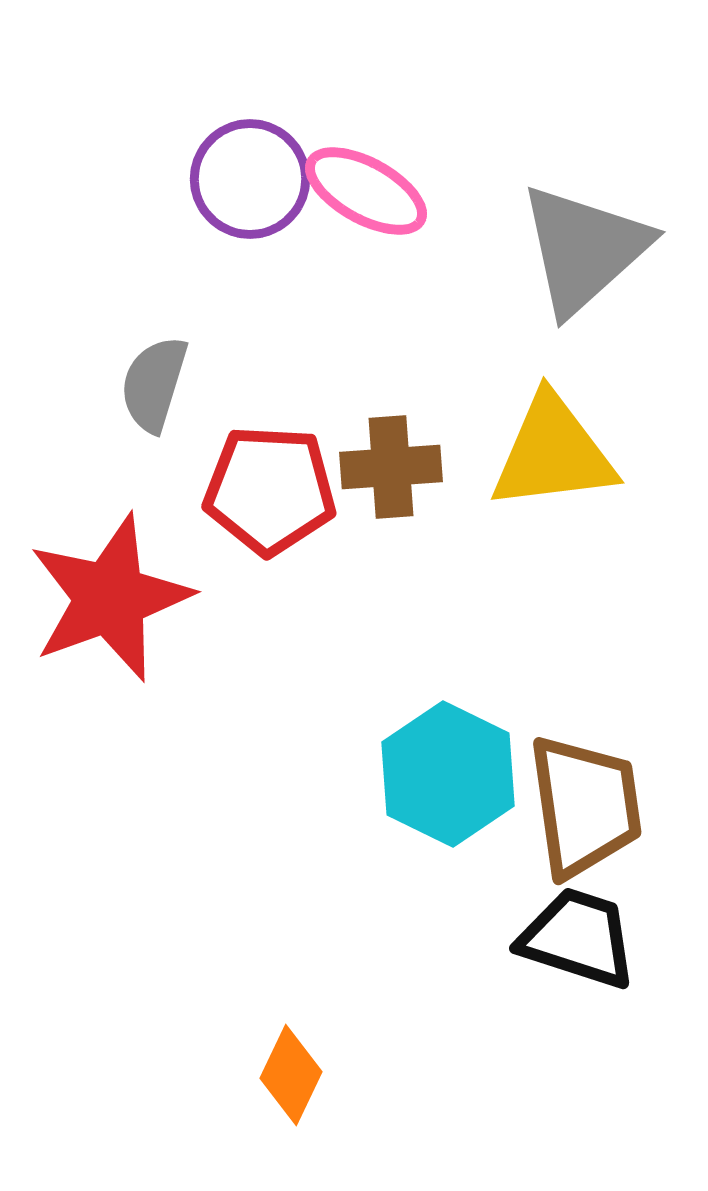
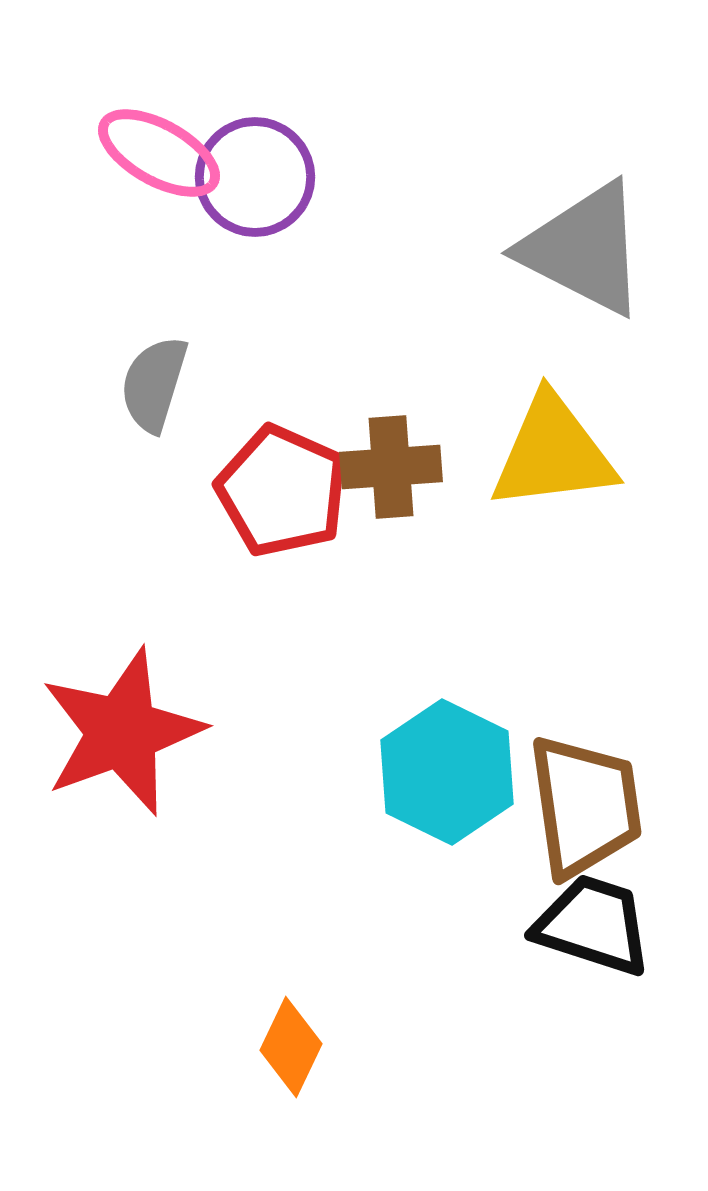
purple circle: moved 5 px right, 2 px up
pink ellipse: moved 207 px left, 38 px up
gray triangle: rotated 51 degrees counterclockwise
red pentagon: moved 12 px right, 1 px down; rotated 21 degrees clockwise
red star: moved 12 px right, 134 px down
cyan hexagon: moved 1 px left, 2 px up
black trapezoid: moved 15 px right, 13 px up
orange diamond: moved 28 px up
